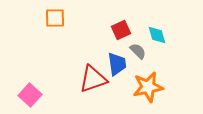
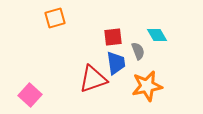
orange square: rotated 15 degrees counterclockwise
red square: moved 8 px left, 7 px down; rotated 18 degrees clockwise
cyan diamond: rotated 15 degrees counterclockwise
gray semicircle: rotated 24 degrees clockwise
blue trapezoid: moved 1 px left, 1 px up
orange star: moved 1 px left, 1 px up
